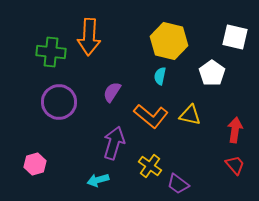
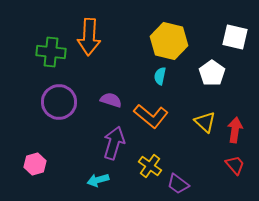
purple semicircle: moved 1 px left, 8 px down; rotated 75 degrees clockwise
yellow triangle: moved 15 px right, 7 px down; rotated 30 degrees clockwise
